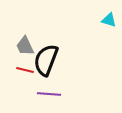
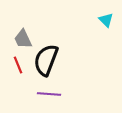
cyan triangle: moved 3 px left; rotated 28 degrees clockwise
gray trapezoid: moved 2 px left, 7 px up
red line: moved 7 px left, 5 px up; rotated 54 degrees clockwise
